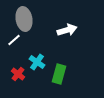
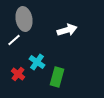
green rectangle: moved 2 px left, 3 px down
